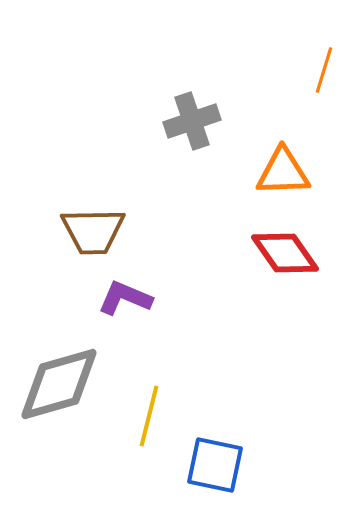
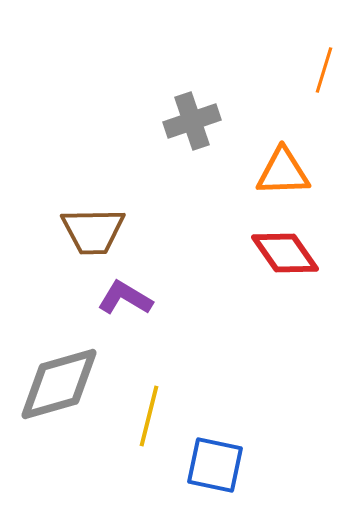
purple L-shape: rotated 8 degrees clockwise
